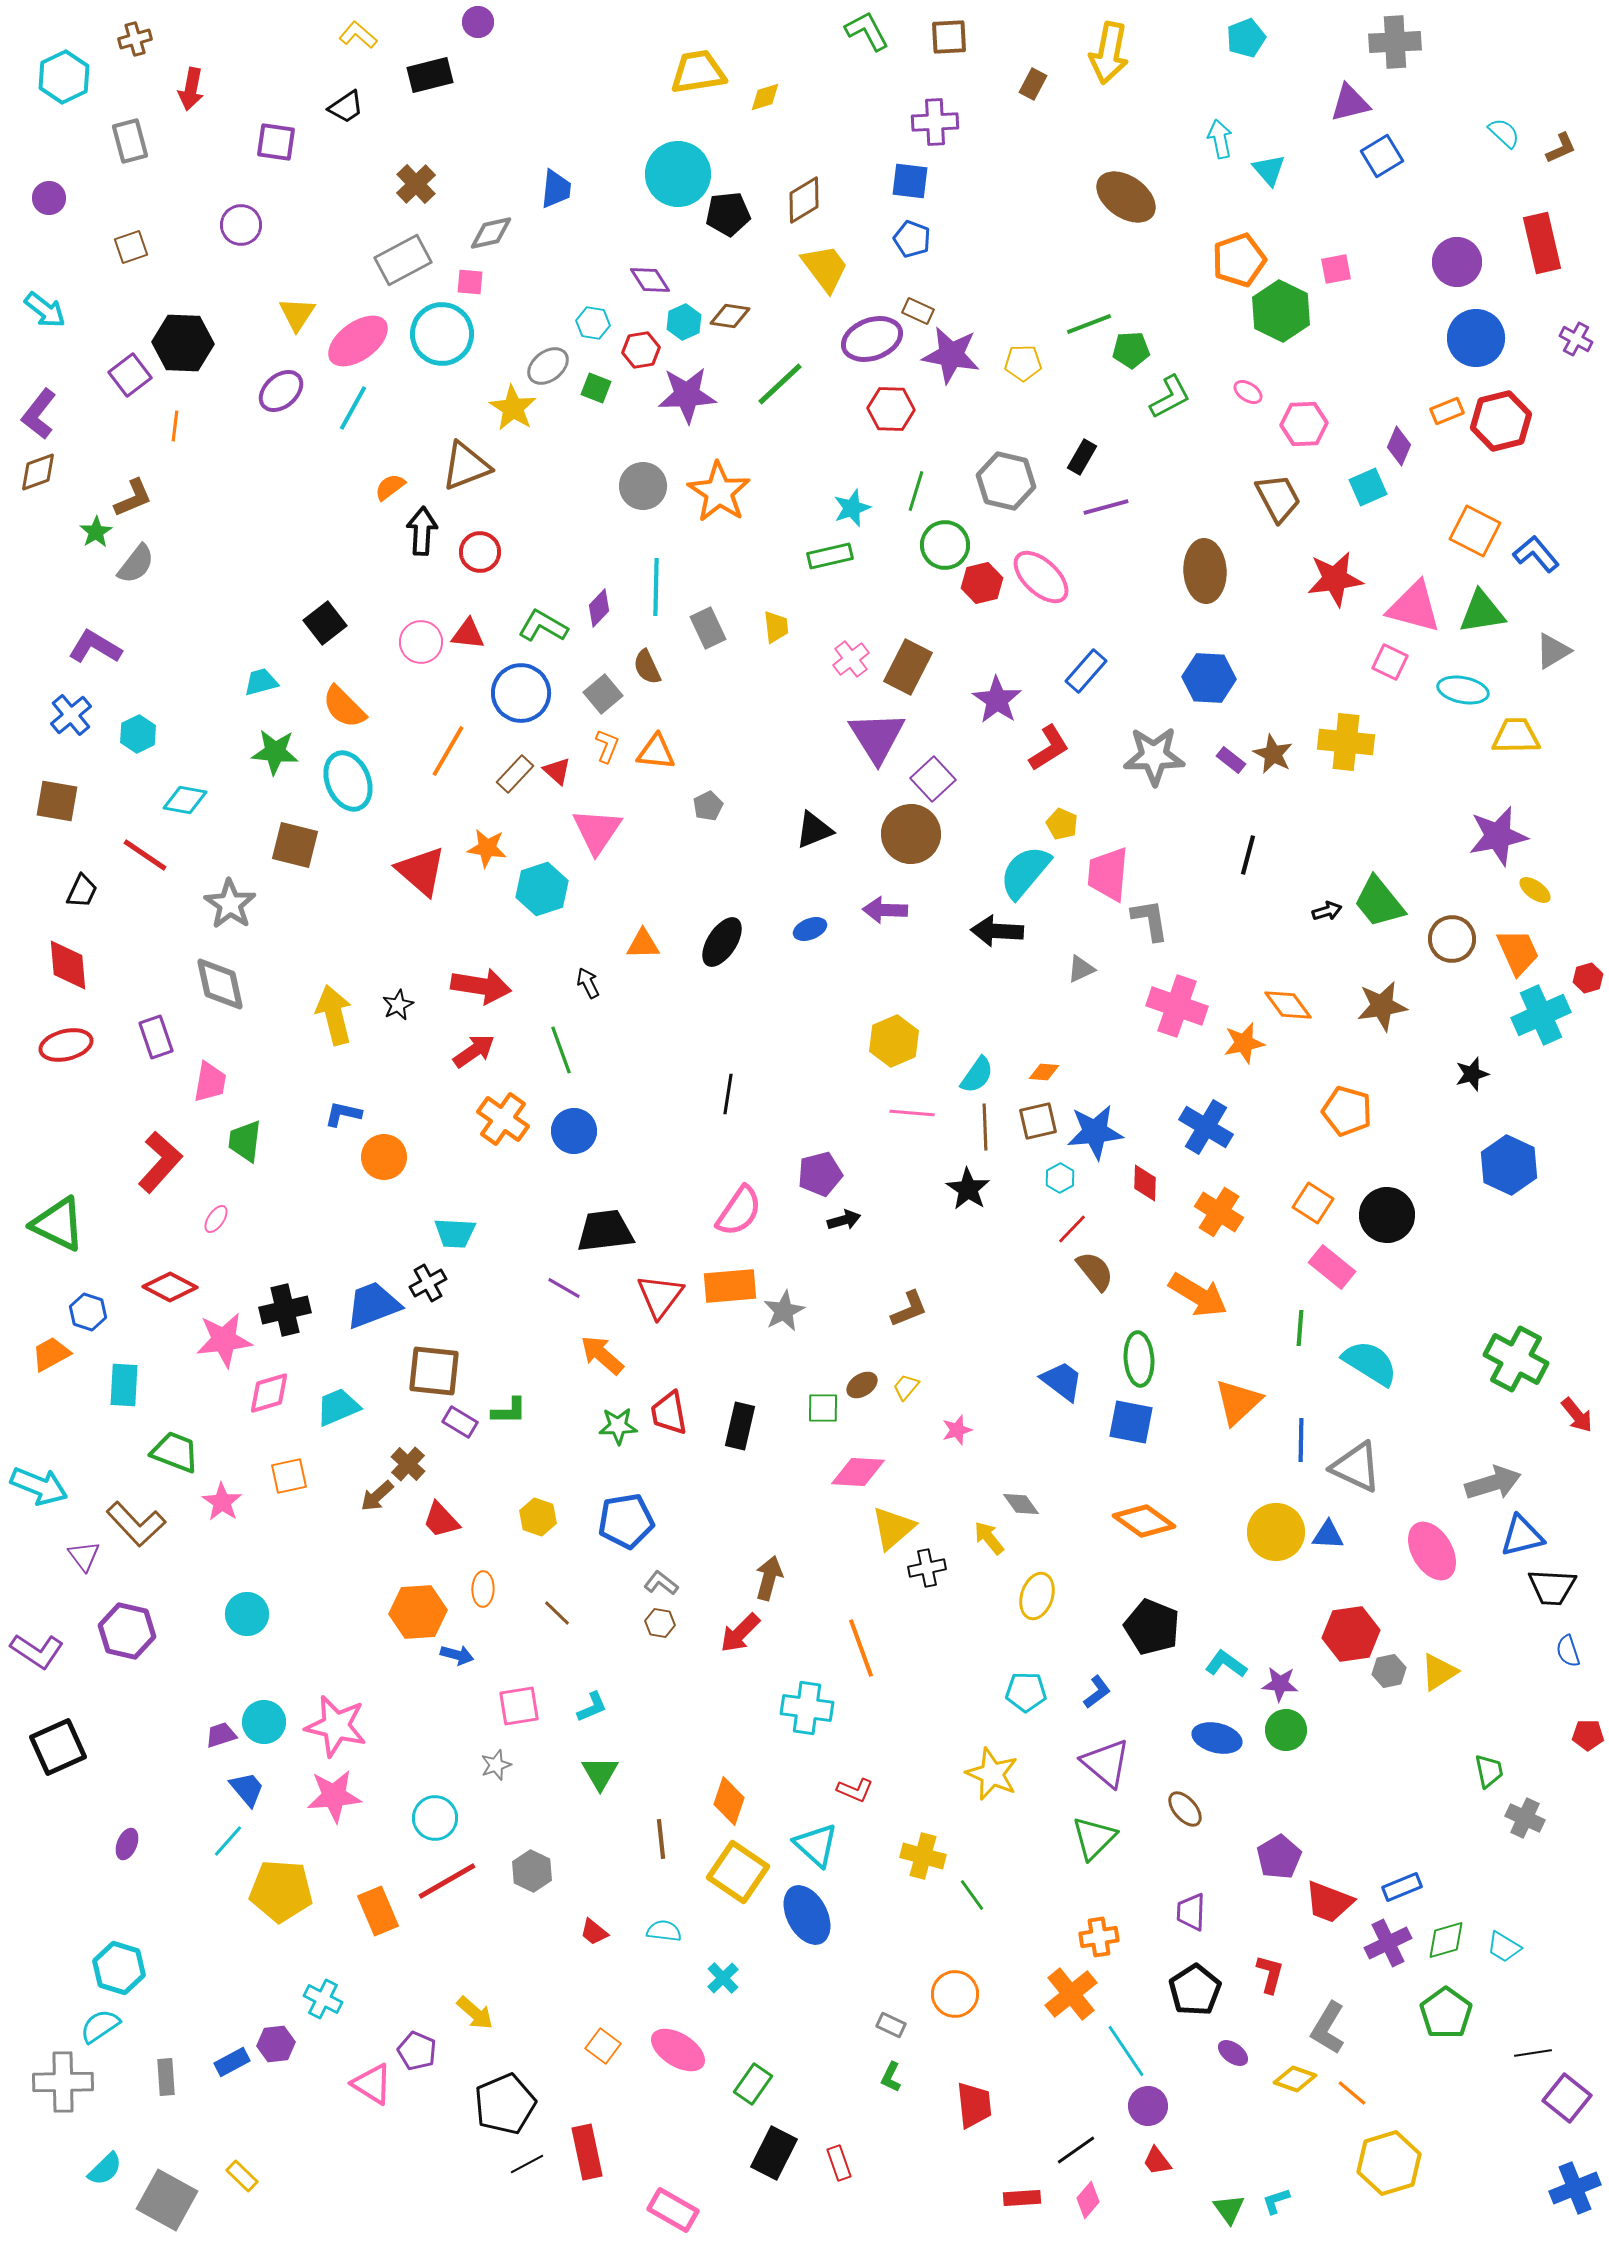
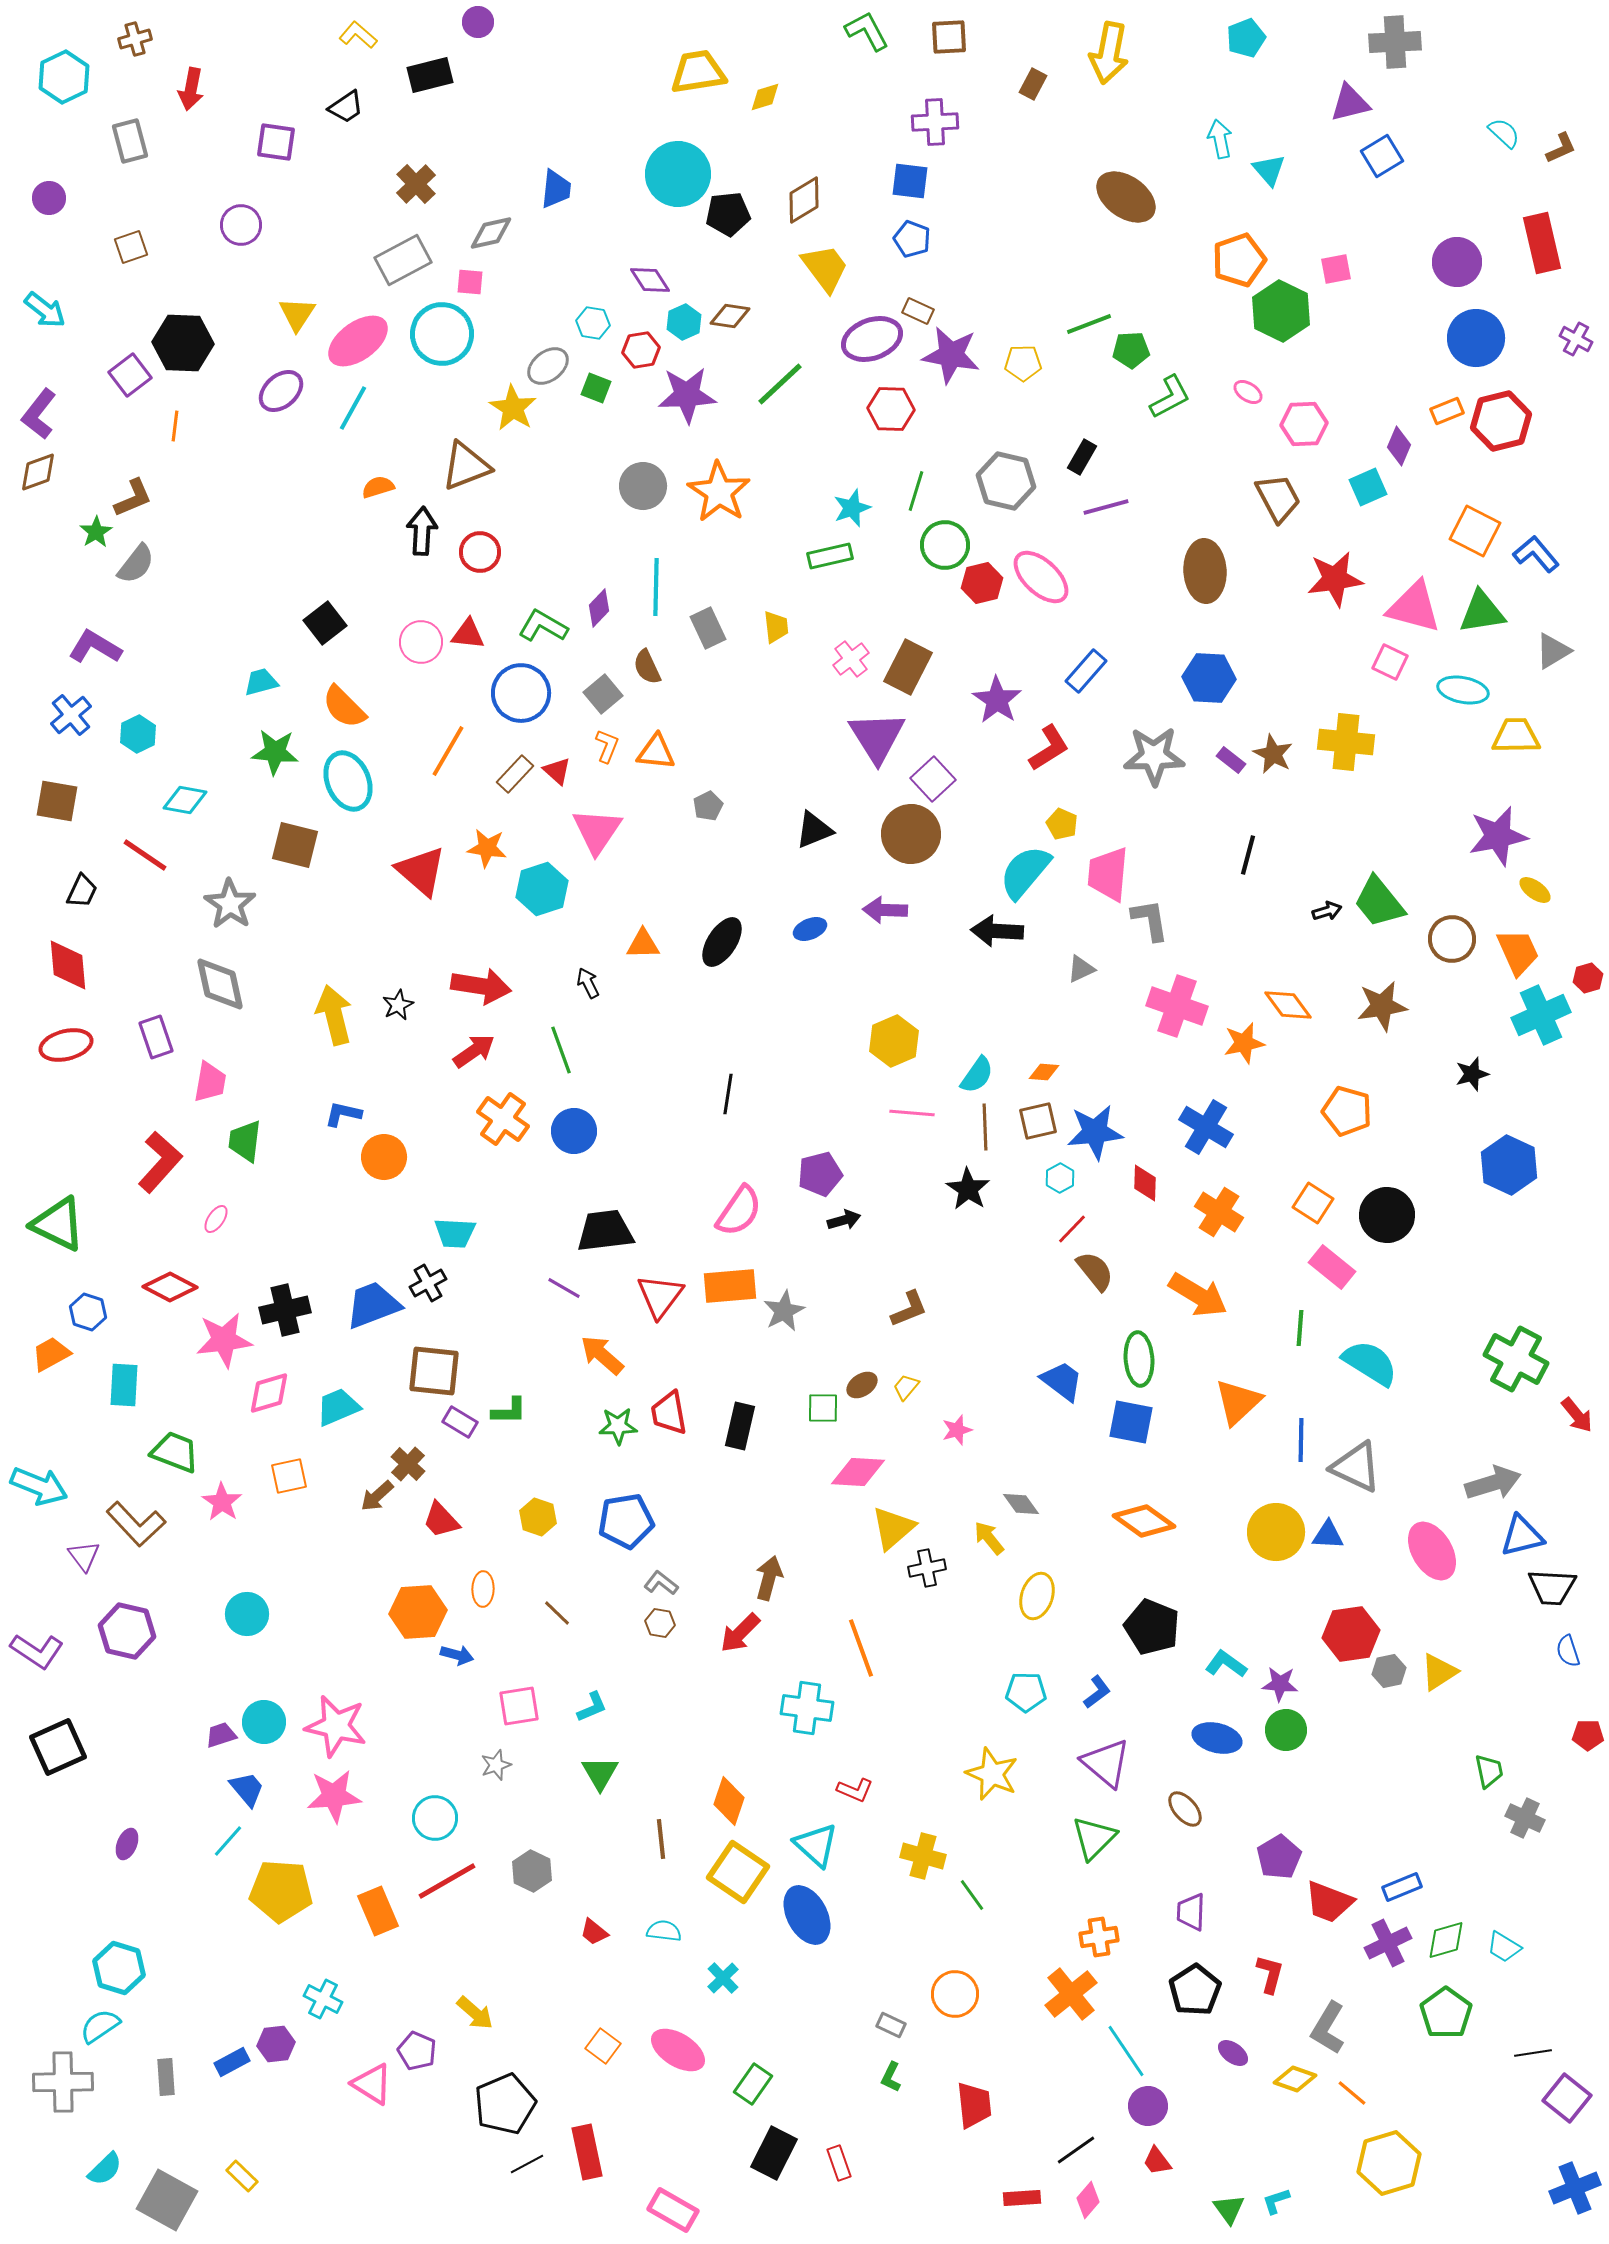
orange semicircle at (390, 487): moved 12 px left; rotated 20 degrees clockwise
